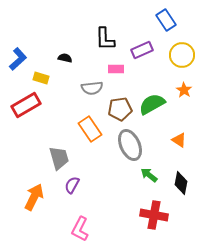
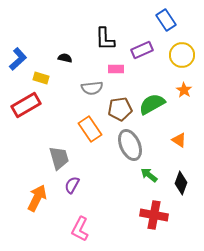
black diamond: rotated 10 degrees clockwise
orange arrow: moved 3 px right, 1 px down
